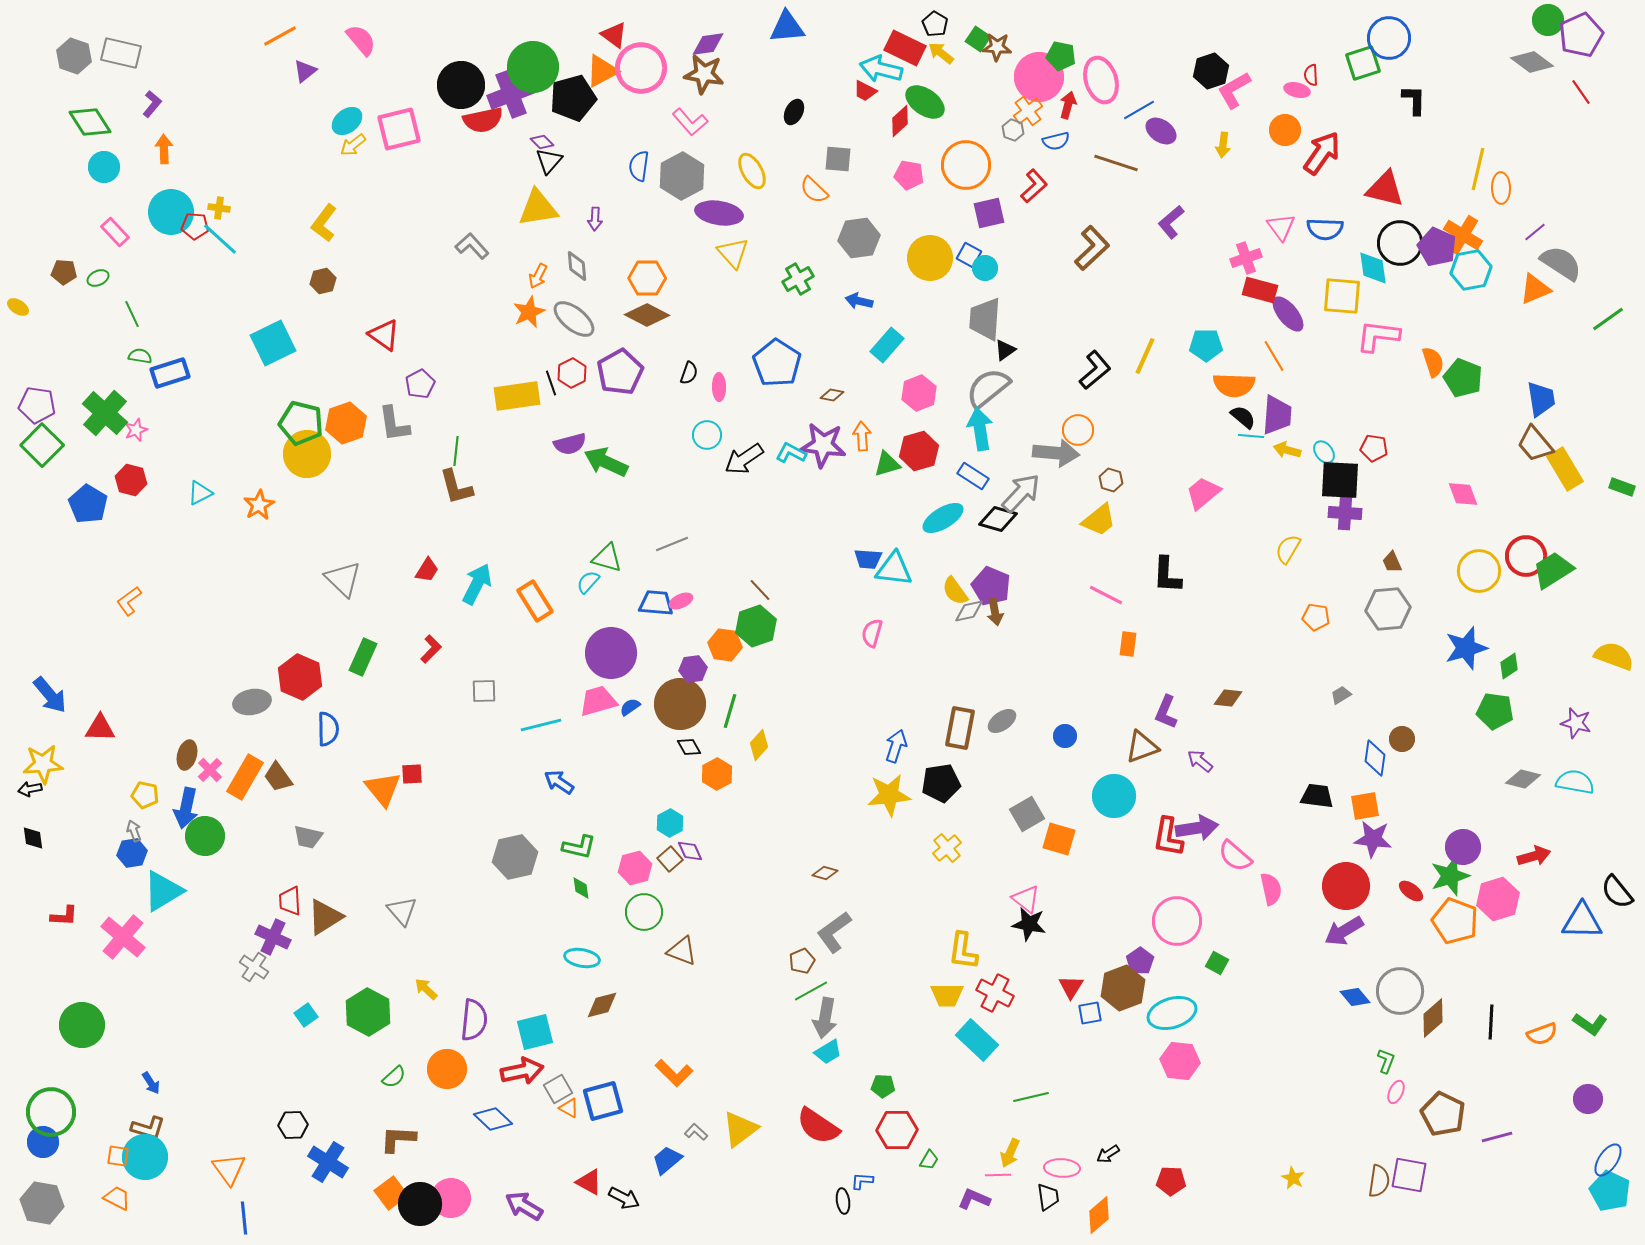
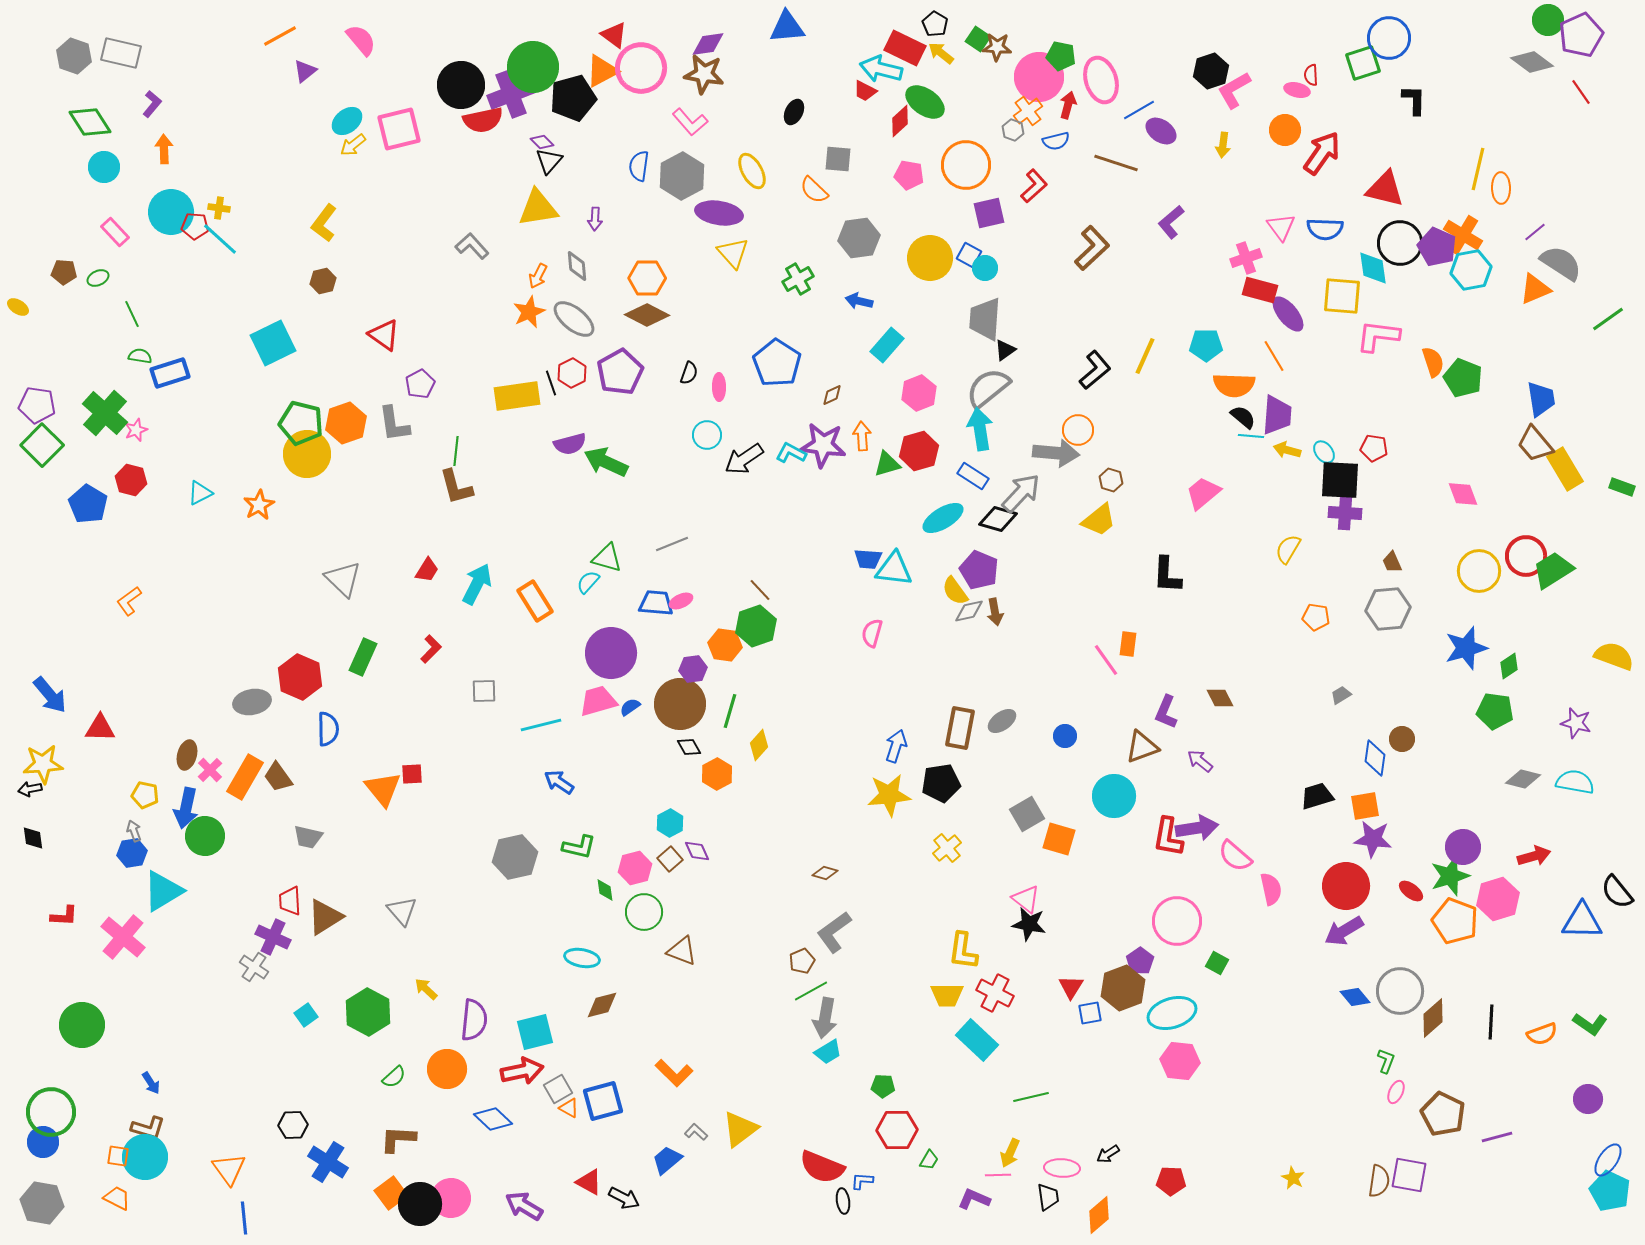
brown diamond at (832, 395): rotated 35 degrees counterclockwise
purple pentagon at (991, 586): moved 12 px left, 16 px up
pink line at (1106, 595): moved 65 px down; rotated 28 degrees clockwise
brown diamond at (1228, 698): moved 8 px left; rotated 56 degrees clockwise
black trapezoid at (1317, 796): rotated 24 degrees counterclockwise
purple diamond at (690, 851): moved 7 px right
green diamond at (581, 888): moved 24 px right, 2 px down
red semicircle at (818, 1126): moved 4 px right, 41 px down; rotated 12 degrees counterclockwise
